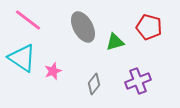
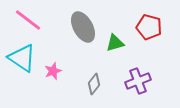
green triangle: moved 1 px down
